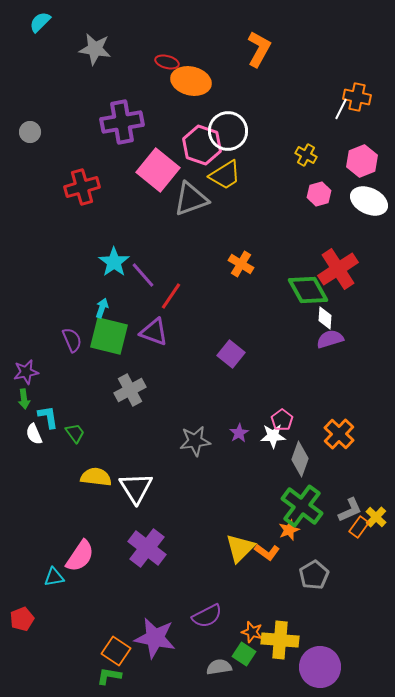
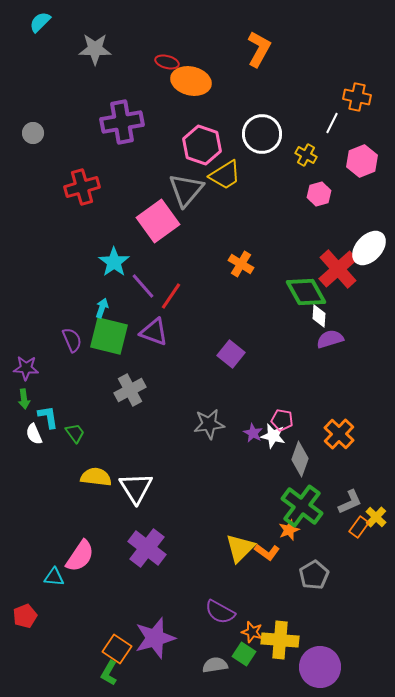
gray star at (95, 49): rotated 8 degrees counterclockwise
white line at (341, 109): moved 9 px left, 14 px down
white circle at (228, 131): moved 34 px right, 3 px down
gray circle at (30, 132): moved 3 px right, 1 px down
pink square at (158, 170): moved 51 px down; rotated 15 degrees clockwise
gray triangle at (191, 199): moved 5 px left, 9 px up; rotated 30 degrees counterclockwise
white ellipse at (369, 201): moved 47 px down; rotated 72 degrees counterclockwise
red cross at (338, 269): rotated 9 degrees counterclockwise
purple line at (143, 275): moved 11 px down
green diamond at (308, 290): moved 2 px left, 2 px down
white diamond at (325, 318): moved 6 px left, 2 px up
purple star at (26, 372): moved 4 px up; rotated 15 degrees clockwise
pink pentagon at (282, 420): rotated 25 degrees counterclockwise
purple star at (239, 433): moved 14 px right; rotated 12 degrees counterclockwise
white star at (273, 436): rotated 15 degrees clockwise
gray star at (195, 441): moved 14 px right, 17 px up
gray L-shape at (350, 510): moved 8 px up
cyan triangle at (54, 577): rotated 15 degrees clockwise
purple semicircle at (207, 616): moved 13 px right, 4 px up; rotated 56 degrees clockwise
red pentagon at (22, 619): moved 3 px right, 3 px up
purple star at (155, 638): rotated 27 degrees counterclockwise
orange square at (116, 651): moved 1 px right, 2 px up
gray semicircle at (219, 667): moved 4 px left, 2 px up
green L-shape at (109, 676): moved 3 px up; rotated 70 degrees counterclockwise
